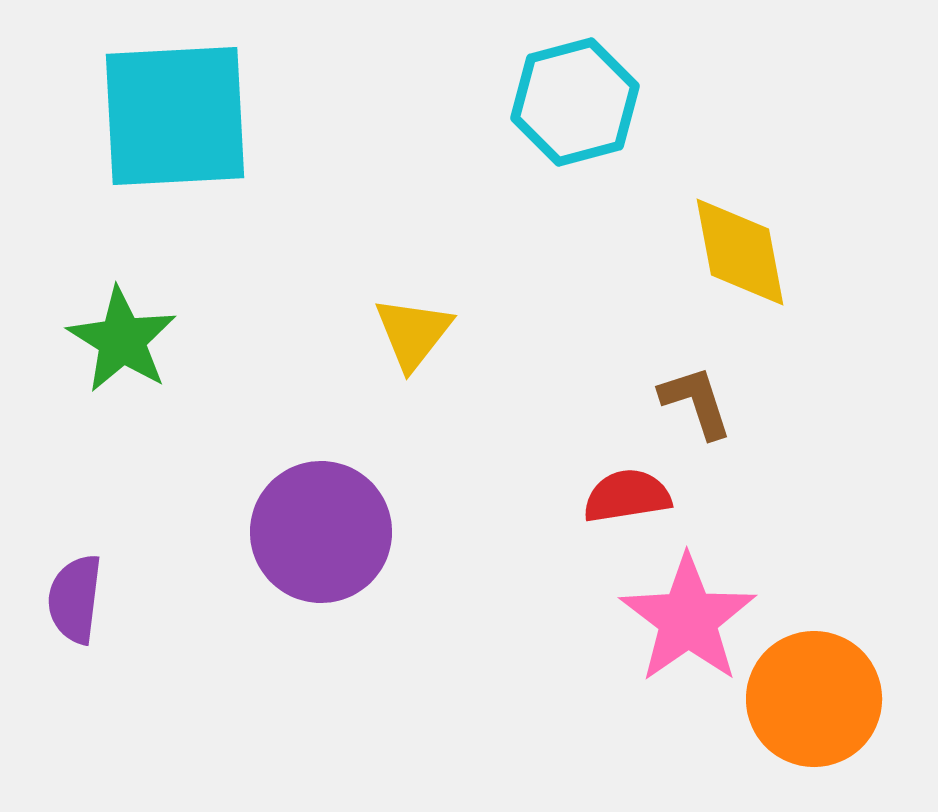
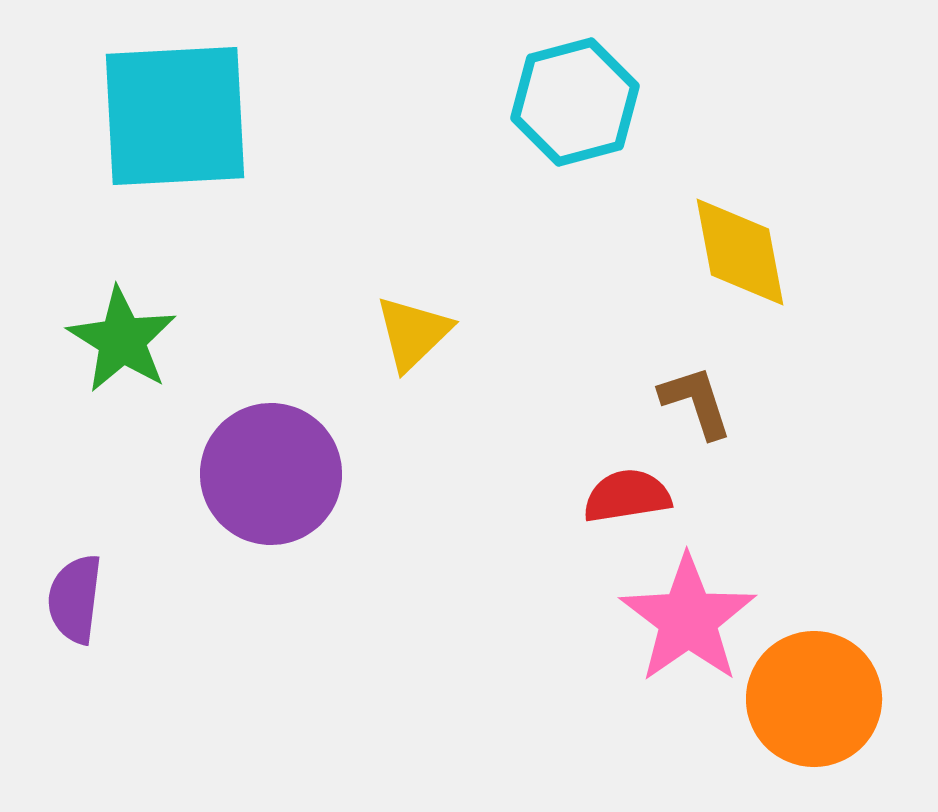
yellow triangle: rotated 8 degrees clockwise
purple circle: moved 50 px left, 58 px up
